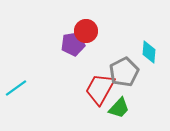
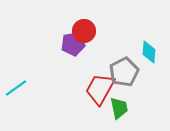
red circle: moved 2 px left
green trapezoid: rotated 55 degrees counterclockwise
